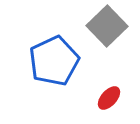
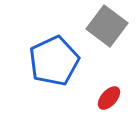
gray square: rotated 9 degrees counterclockwise
